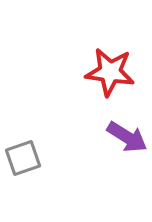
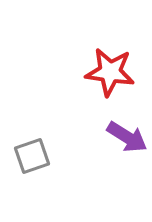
gray square: moved 9 px right, 2 px up
